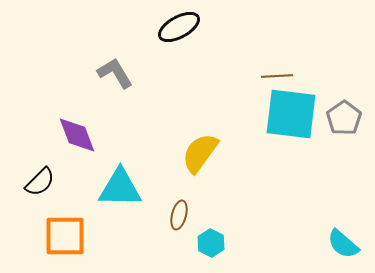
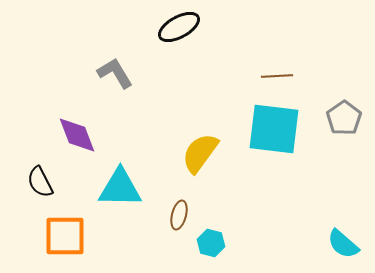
cyan square: moved 17 px left, 15 px down
black semicircle: rotated 108 degrees clockwise
cyan hexagon: rotated 12 degrees counterclockwise
